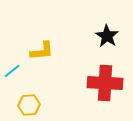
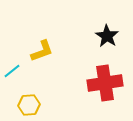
yellow L-shape: rotated 15 degrees counterclockwise
red cross: rotated 12 degrees counterclockwise
